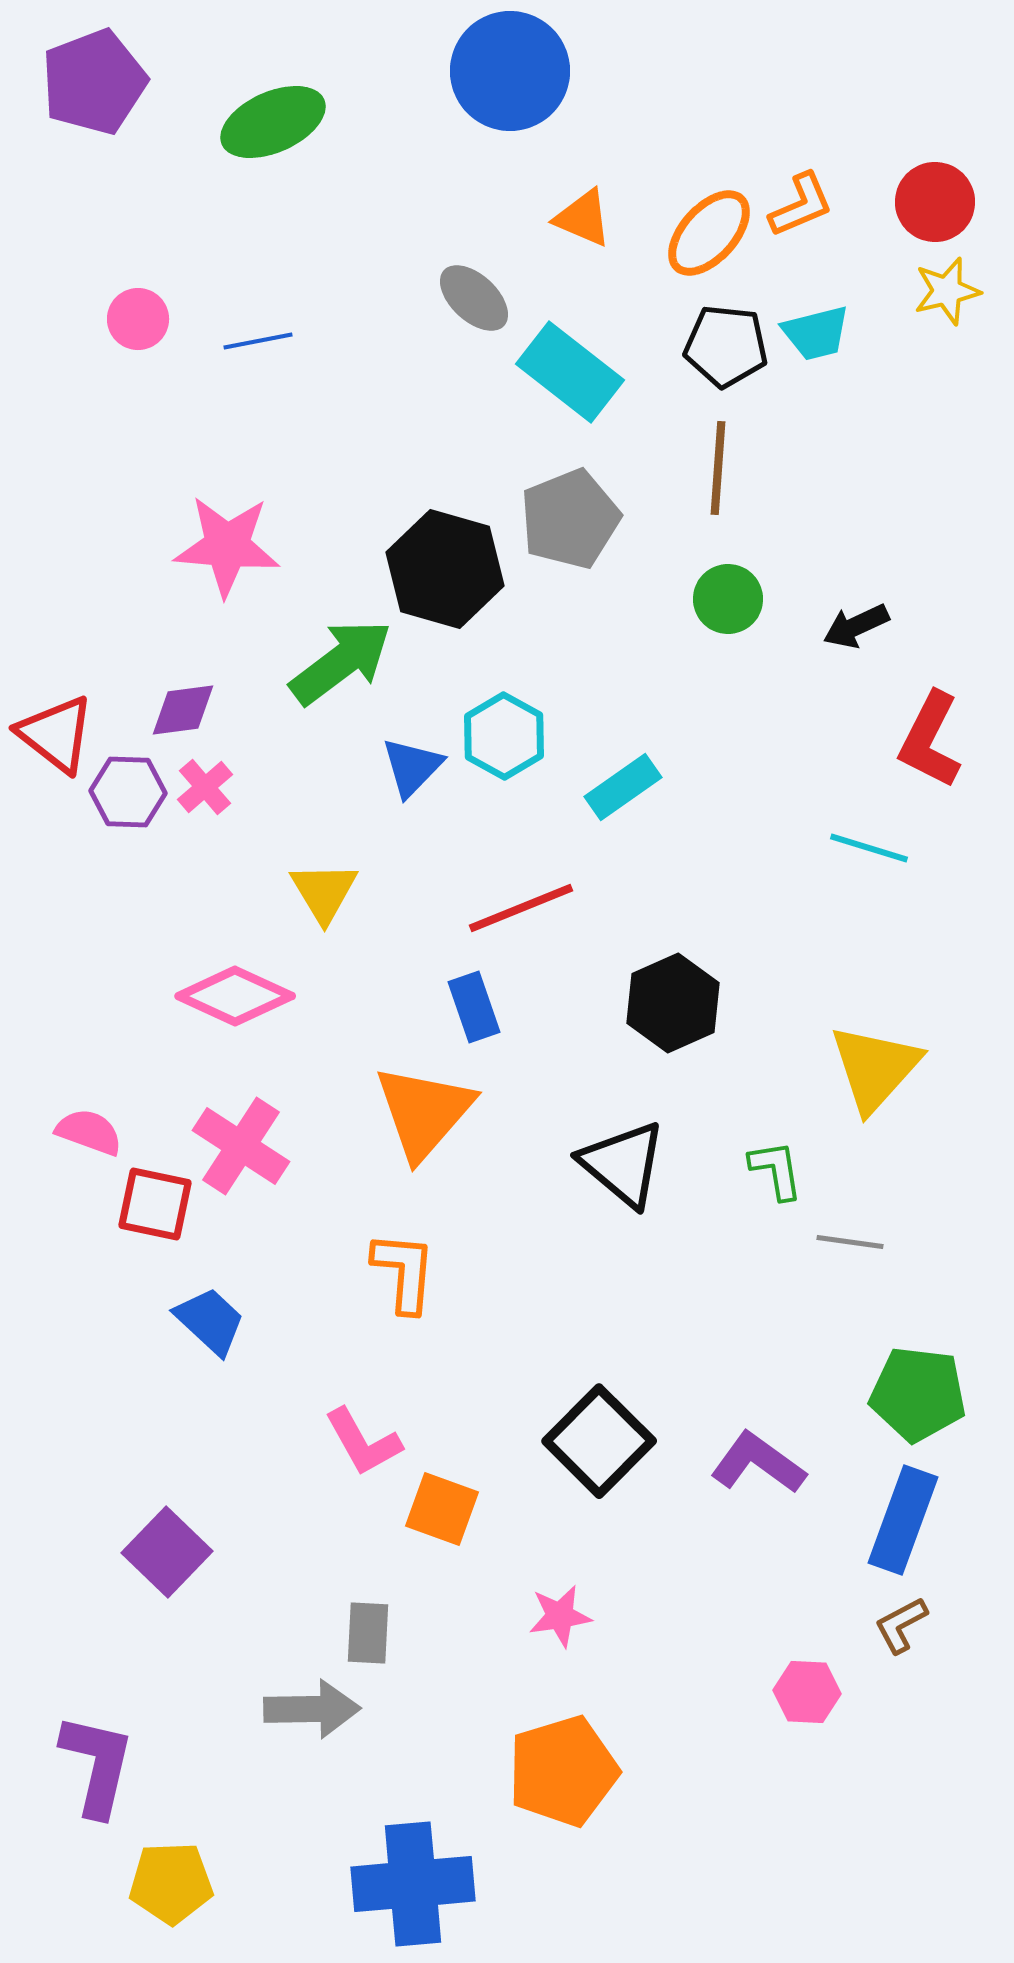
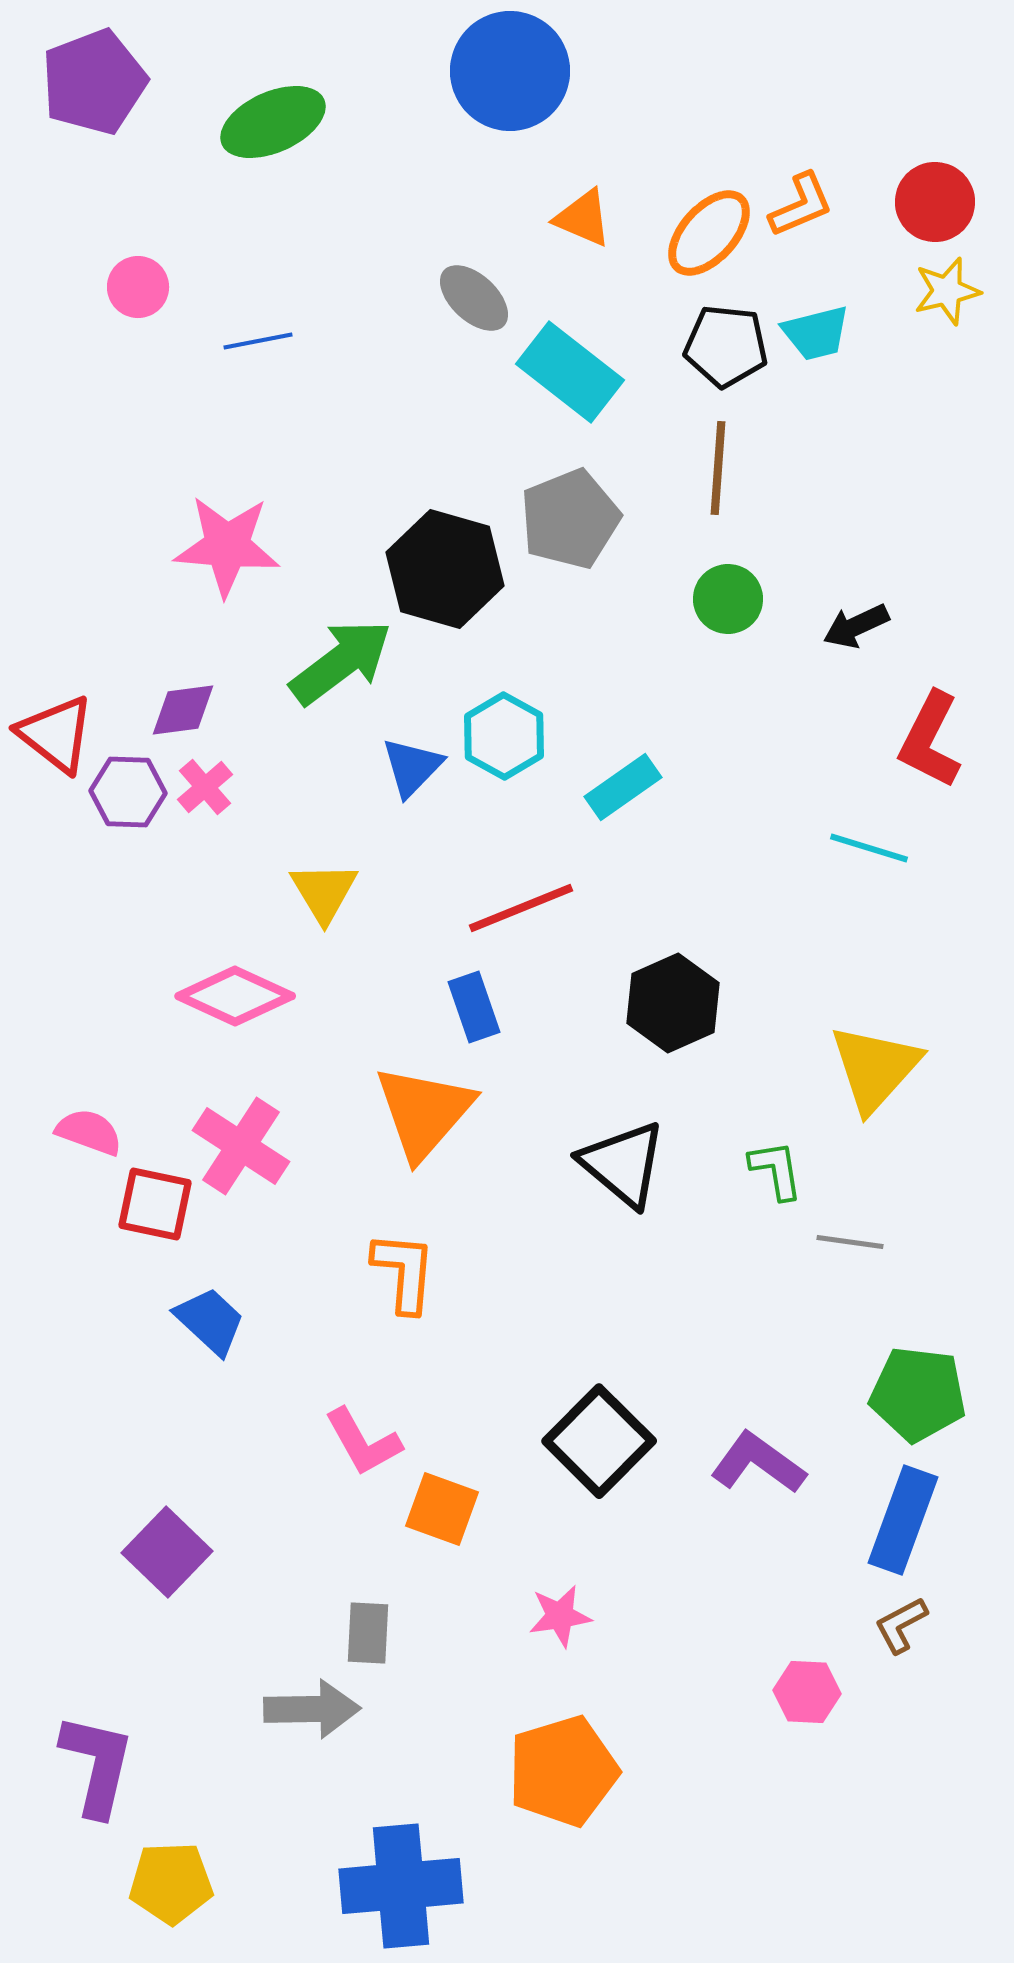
pink circle at (138, 319): moved 32 px up
blue cross at (413, 1884): moved 12 px left, 2 px down
